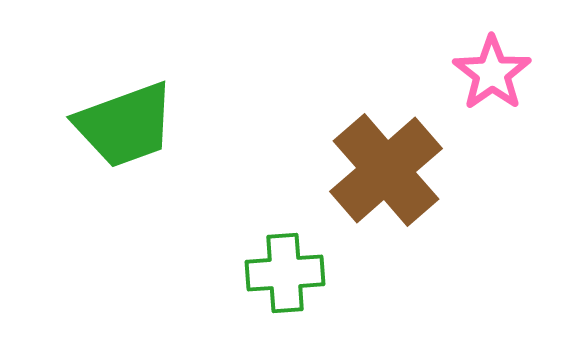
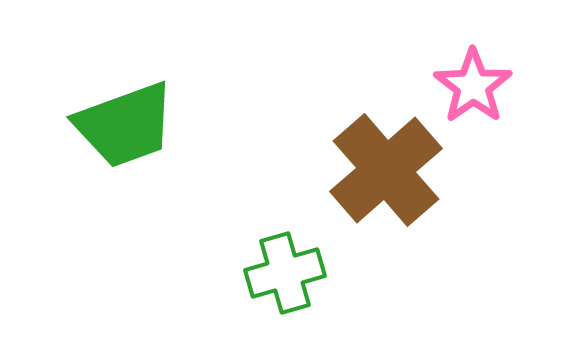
pink star: moved 19 px left, 13 px down
green cross: rotated 12 degrees counterclockwise
